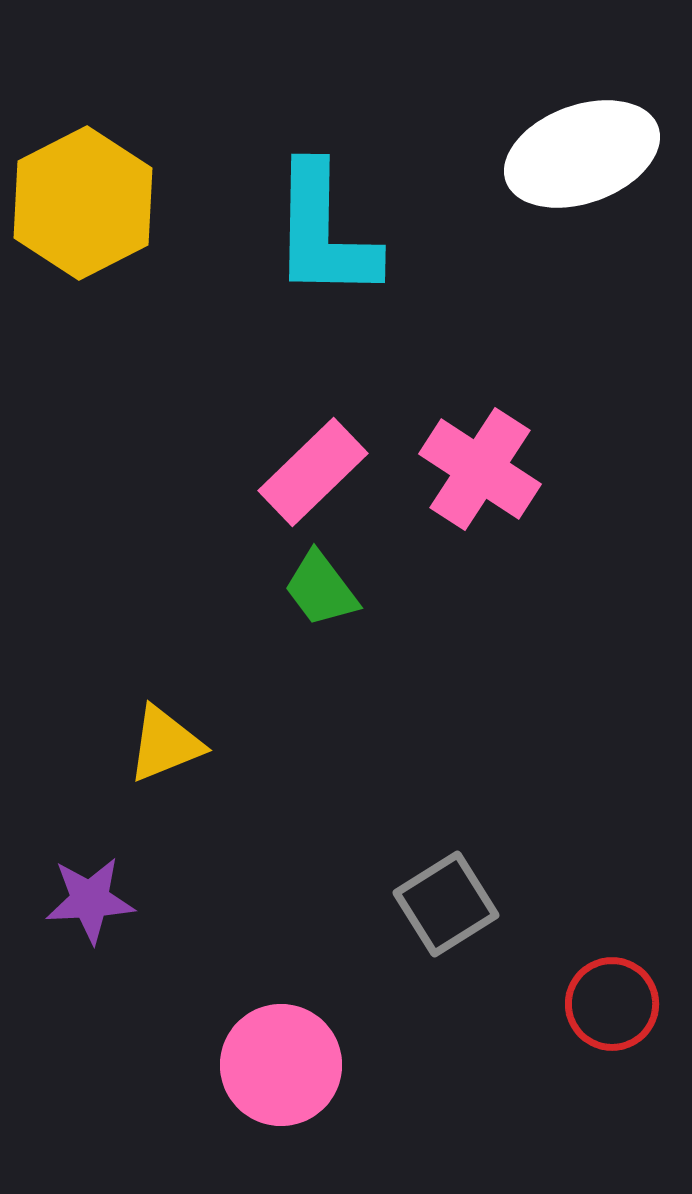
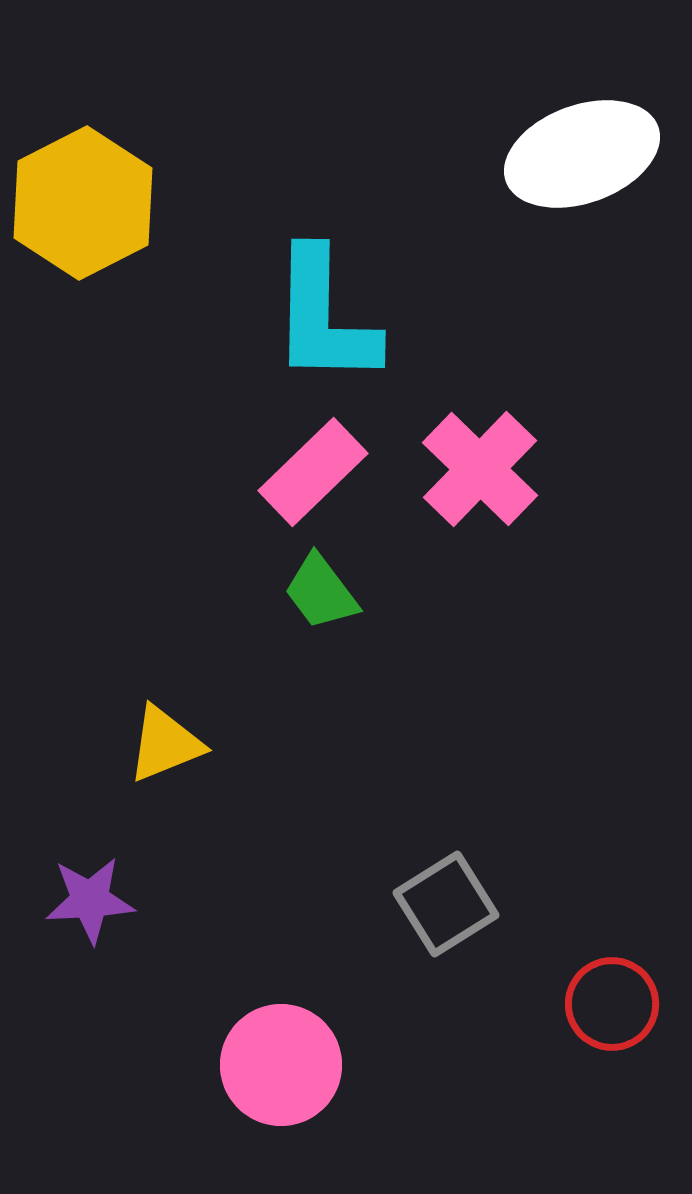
cyan L-shape: moved 85 px down
pink cross: rotated 11 degrees clockwise
green trapezoid: moved 3 px down
